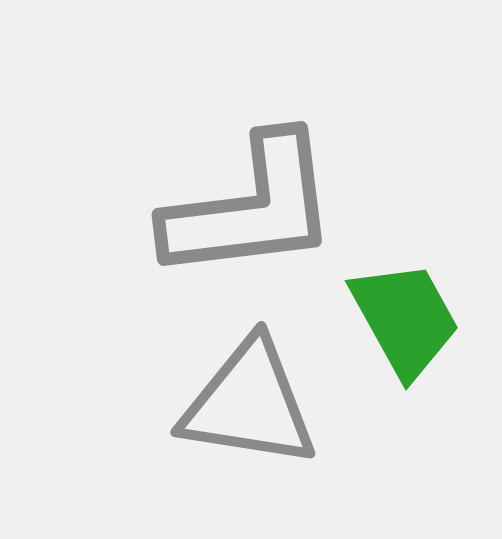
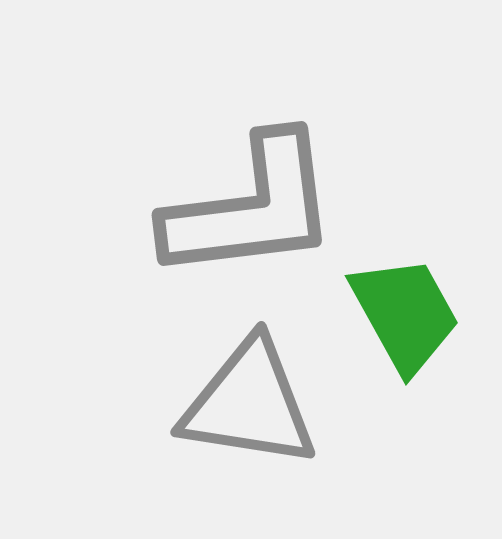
green trapezoid: moved 5 px up
